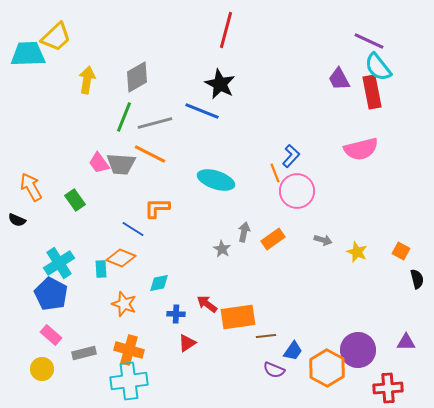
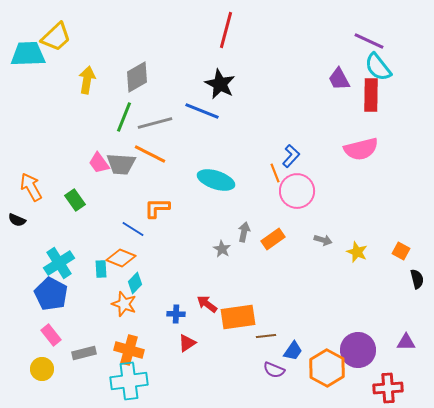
red rectangle at (372, 92): moved 1 px left, 3 px down; rotated 12 degrees clockwise
cyan diamond at (159, 283): moved 24 px left; rotated 35 degrees counterclockwise
pink rectangle at (51, 335): rotated 10 degrees clockwise
